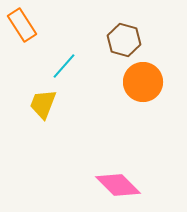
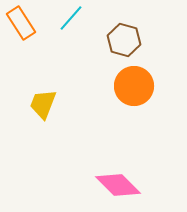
orange rectangle: moved 1 px left, 2 px up
cyan line: moved 7 px right, 48 px up
orange circle: moved 9 px left, 4 px down
